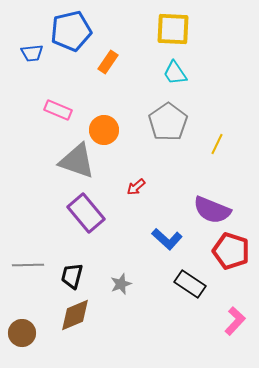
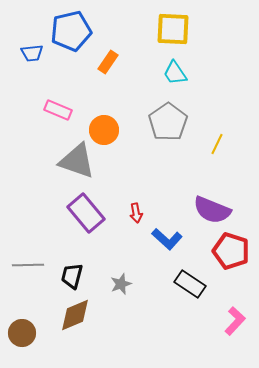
red arrow: moved 26 px down; rotated 60 degrees counterclockwise
